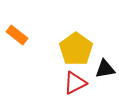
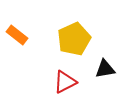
yellow pentagon: moved 2 px left, 10 px up; rotated 12 degrees clockwise
red triangle: moved 10 px left, 1 px up
